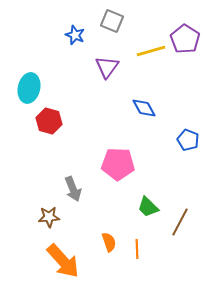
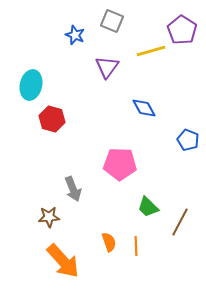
purple pentagon: moved 3 px left, 9 px up
cyan ellipse: moved 2 px right, 3 px up
red hexagon: moved 3 px right, 2 px up
pink pentagon: moved 2 px right
orange line: moved 1 px left, 3 px up
